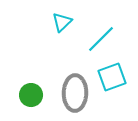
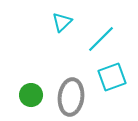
gray ellipse: moved 4 px left, 4 px down; rotated 6 degrees clockwise
